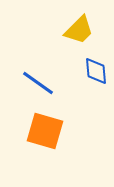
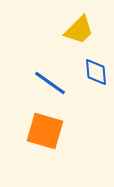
blue diamond: moved 1 px down
blue line: moved 12 px right
